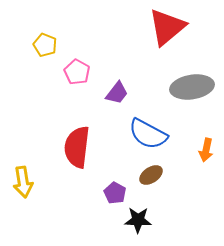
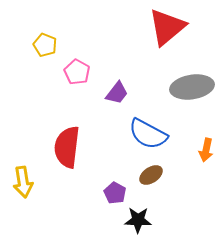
red semicircle: moved 10 px left
